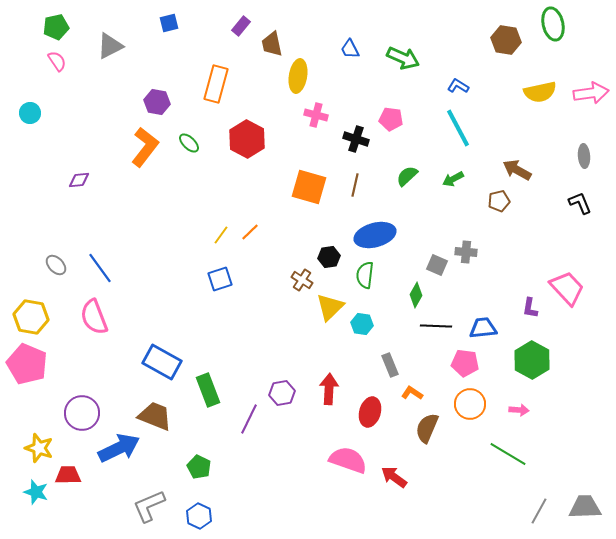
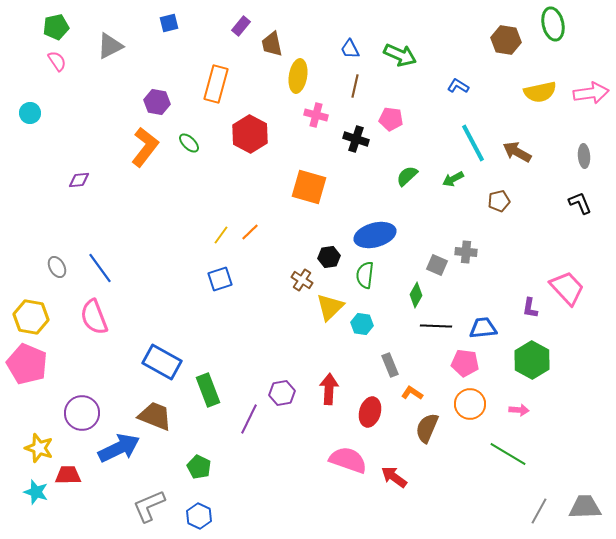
green arrow at (403, 58): moved 3 px left, 3 px up
cyan line at (458, 128): moved 15 px right, 15 px down
red hexagon at (247, 139): moved 3 px right, 5 px up
brown arrow at (517, 170): moved 18 px up
brown line at (355, 185): moved 99 px up
gray ellipse at (56, 265): moved 1 px right, 2 px down; rotated 15 degrees clockwise
